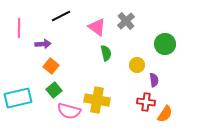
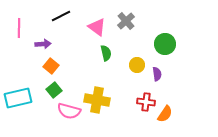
purple semicircle: moved 3 px right, 6 px up
